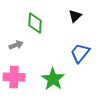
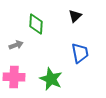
green diamond: moved 1 px right, 1 px down
blue trapezoid: rotated 130 degrees clockwise
green star: moved 2 px left; rotated 10 degrees counterclockwise
